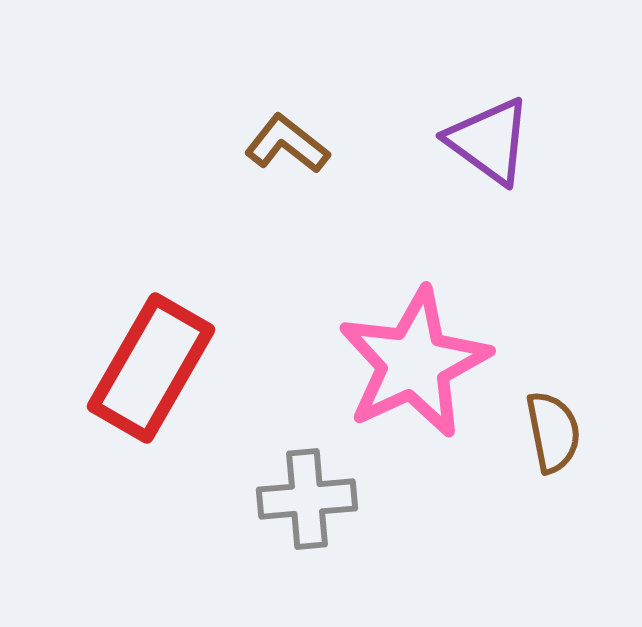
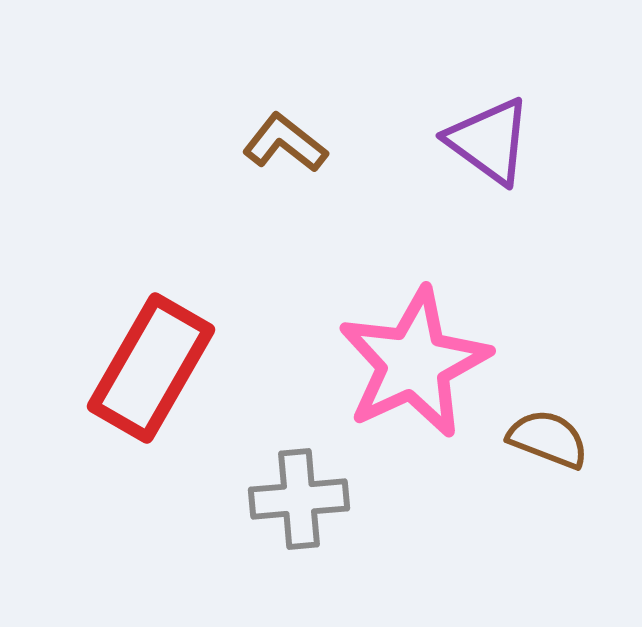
brown L-shape: moved 2 px left, 1 px up
brown semicircle: moved 5 px left, 7 px down; rotated 58 degrees counterclockwise
gray cross: moved 8 px left
